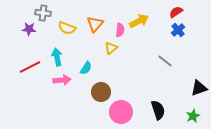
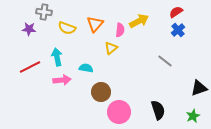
gray cross: moved 1 px right, 1 px up
cyan semicircle: rotated 112 degrees counterclockwise
pink circle: moved 2 px left
